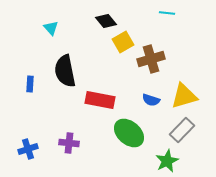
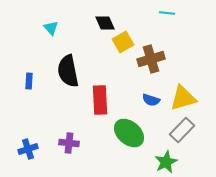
black diamond: moved 1 px left, 2 px down; rotated 15 degrees clockwise
black semicircle: moved 3 px right
blue rectangle: moved 1 px left, 3 px up
yellow triangle: moved 1 px left, 2 px down
red rectangle: rotated 76 degrees clockwise
green star: moved 1 px left, 1 px down
